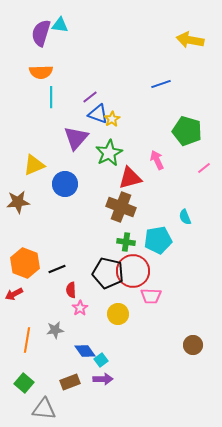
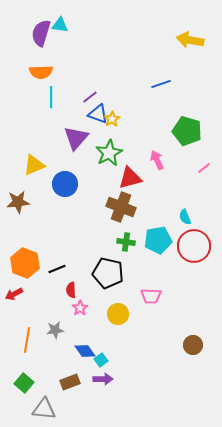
red circle: moved 61 px right, 25 px up
